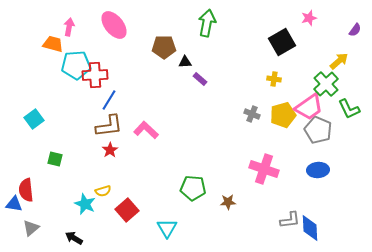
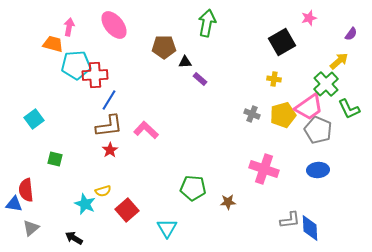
purple semicircle: moved 4 px left, 4 px down
